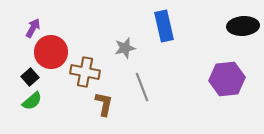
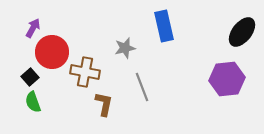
black ellipse: moved 1 px left, 6 px down; rotated 48 degrees counterclockwise
red circle: moved 1 px right
green semicircle: moved 1 px right, 1 px down; rotated 110 degrees clockwise
